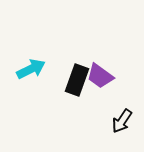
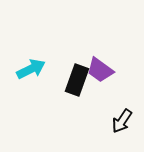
purple trapezoid: moved 6 px up
